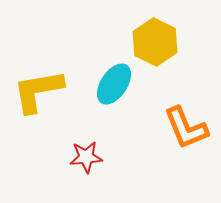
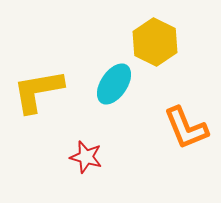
red star: rotated 20 degrees clockwise
